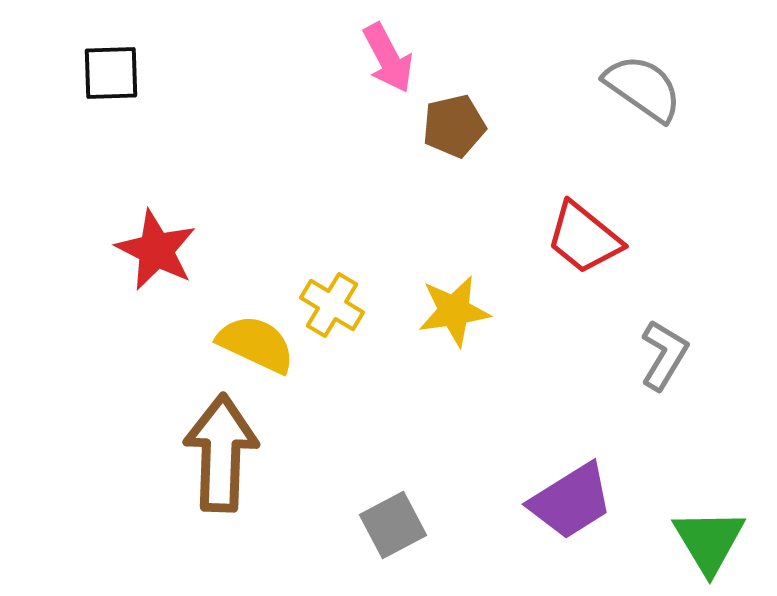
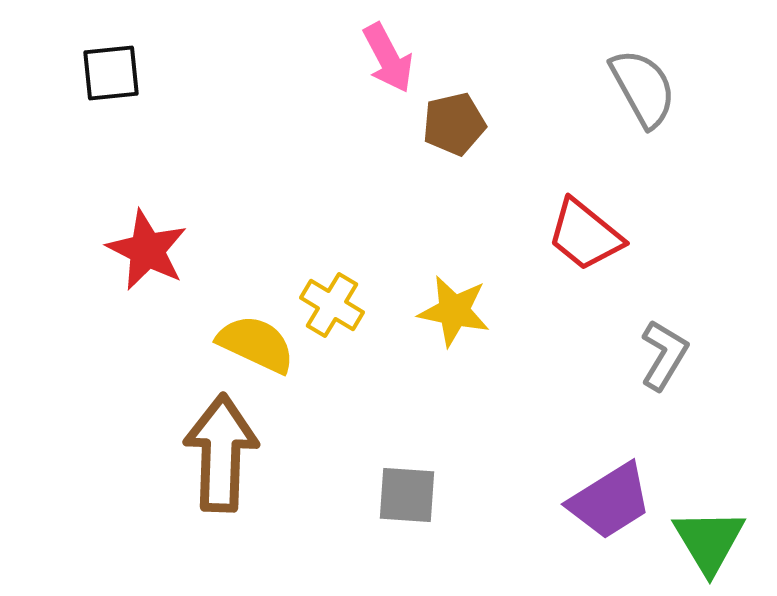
black square: rotated 4 degrees counterclockwise
gray semicircle: rotated 26 degrees clockwise
brown pentagon: moved 2 px up
red trapezoid: moved 1 px right, 3 px up
red star: moved 9 px left
yellow star: rotated 20 degrees clockwise
purple trapezoid: moved 39 px right
gray square: moved 14 px right, 30 px up; rotated 32 degrees clockwise
